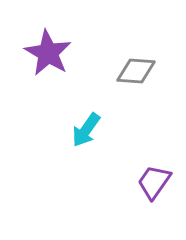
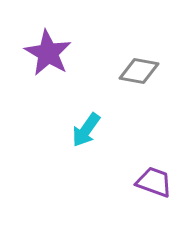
gray diamond: moved 3 px right; rotated 6 degrees clockwise
purple trapezoid: rotated 75 degrees clockwise
